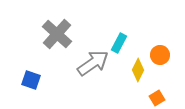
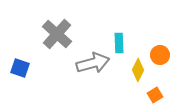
cyan rectangle: rotated 30 degrees counterclockwise
gray arrow: rotated 20 degrees clockwise
blue square: moved 11 px left, 12 px up
orange square: moved 2 px left, 3 px up
